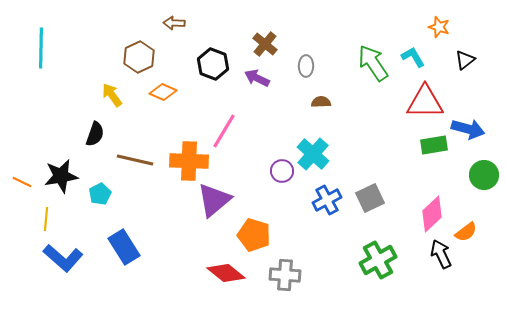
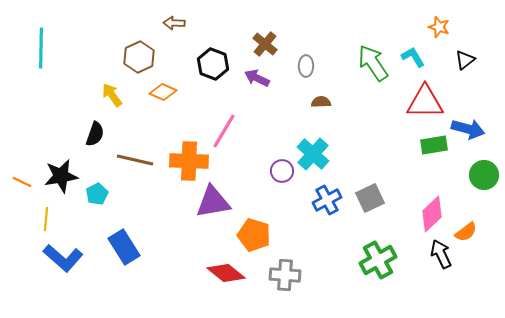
cyan pentagon: moved 3 px left
purple triangle: moved 1 px left, 2 px down; rotated 30 degrees clockwise
